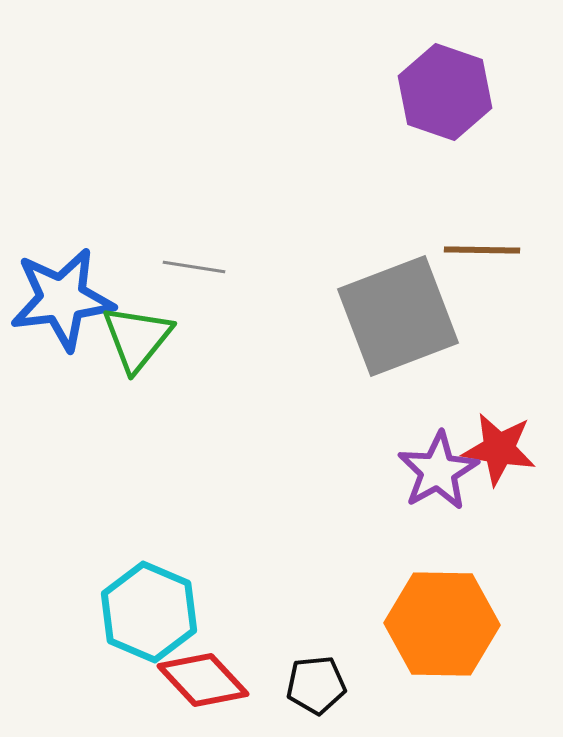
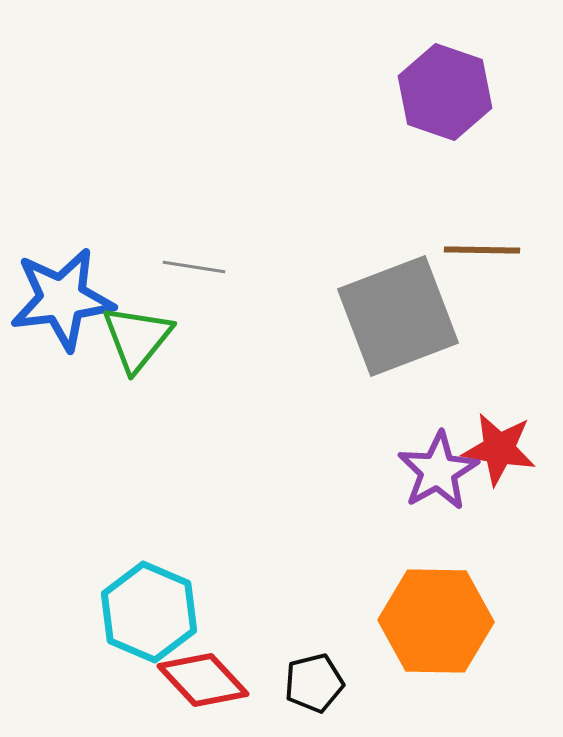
orange hexagon: moved 6 px left, 3 px up
black pentagon: moved 2 px left, 2 px up; rotated 8 degrees counterclockwise
